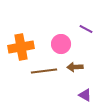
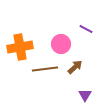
orange cross: moved 1 px left
brown arrow: rotated 140 degrees clockwise
brown line: moved 1 px right, 2 px up
purple triangle: rotated 32 degrees clockwise
